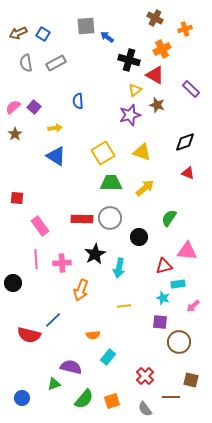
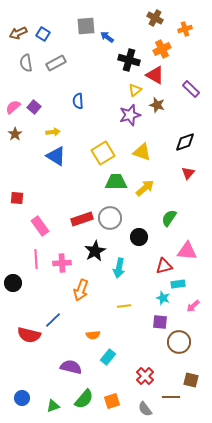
yellow arrow at (55, 128): moved 2 px left, 4 px down
red triangle at (188, 173): rotated 48 degrees clockwise
green trapezoid at (111, 183): moved 5 px right, 1 px up
red rectangle at (82, 219): rotated 20 degrees counterclockwise
black star at (95, 254): moved 3 px up
green triangle at (54, 384): moved 1 px left, 22 px down
